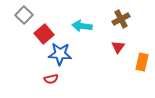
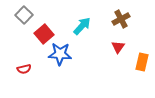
cyan arrow: rotated 126 degrees clockwise
red semicircle: moved 27 px left, 10 px up
